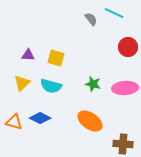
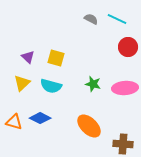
cyan line: moved 3 px right, 6 px down
gray semicircle: rotated 24 degrees counterclockwise
purple triangle: moved 2 px down; rotated 40 degrees clockwise
orange ellipse: moved 1 px left, 5 px down; rotated 10 degrees clockwise
